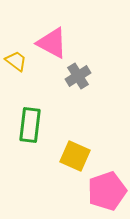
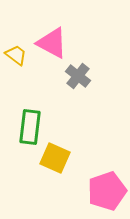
yellow trapezoid: moved 6 px up
gray cross: rotated 20 degrees counterclockwise
green rectangle: moved 2 px down
yellow square: moved 20 px left, 2 px down
